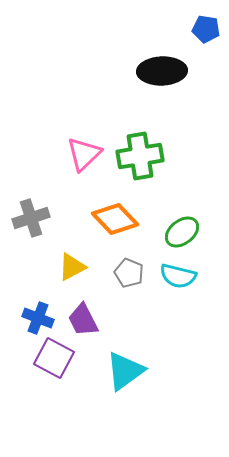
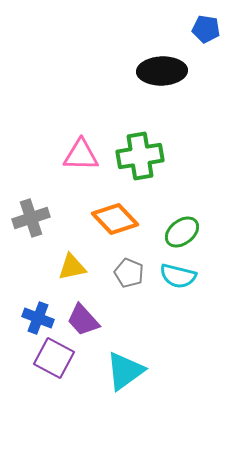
pink triangle: moved 3 px left, 1 px down; rotated 45 degrees clockwise
yellow triangle: rotated 16 degrees clockwise
purple trapezoid: rotated 15 degrees counterclockwise
